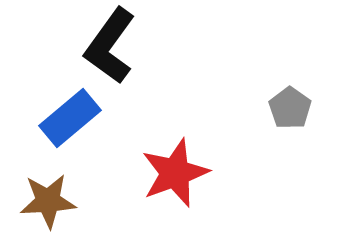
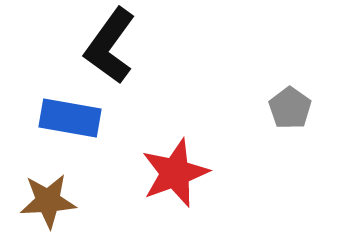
blue rectangle: rotated 50 degrees clockwise
